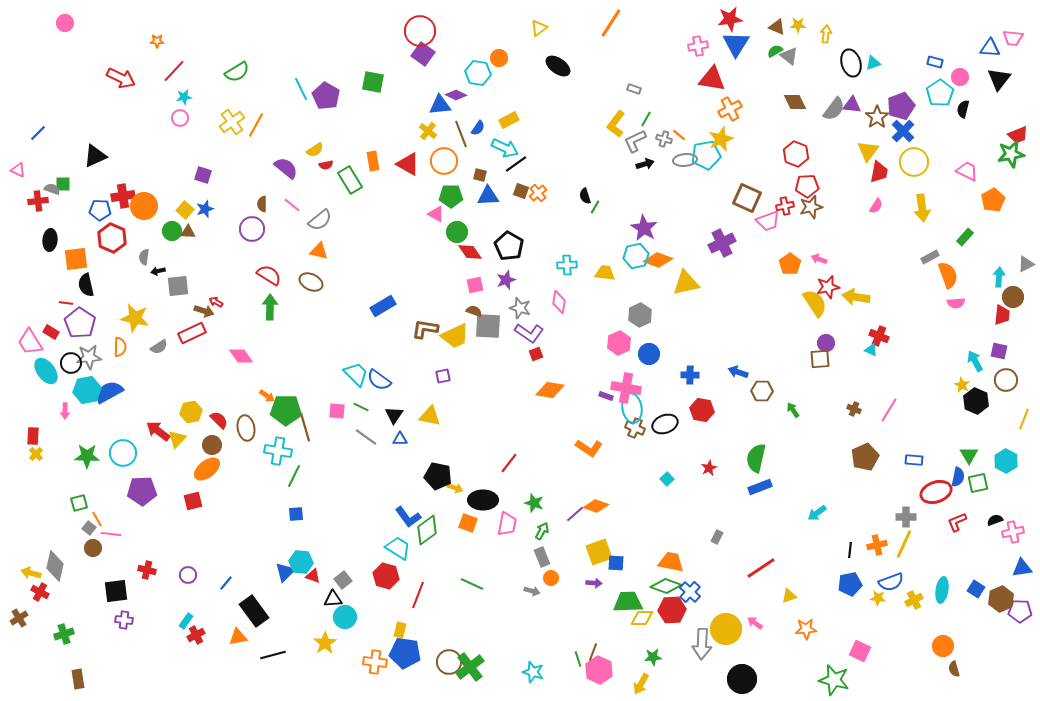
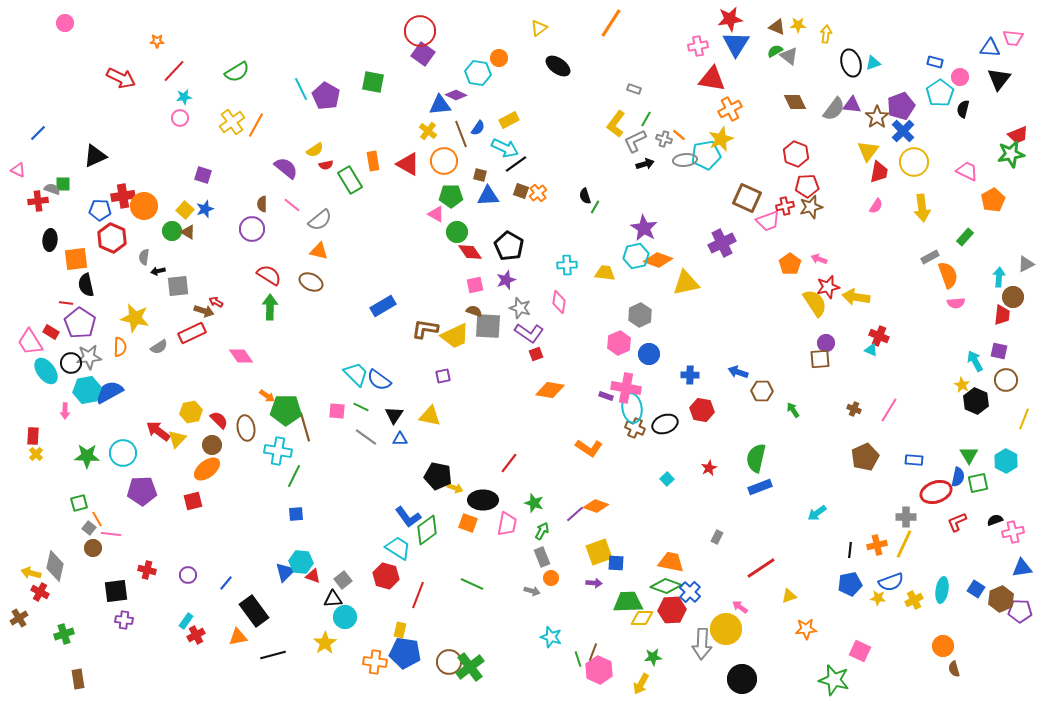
brown triangle at (188, 232): rotated 28 degrees clockwise
pink arrow at (755, 623): moved 15 px left, 16 px up
cyan star at (533, 672): moved 18 px right, 35 px up
